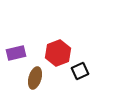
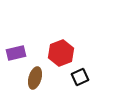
red hexagon: moved 3 px right
black square: moved 6 px down
